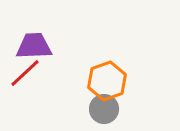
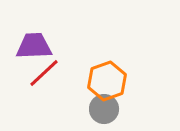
red line: moved 19 px right
